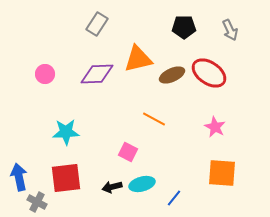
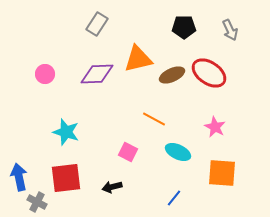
cyan star: rotated 20 degrees clockwise
cyan ellipse: moved 36 px right, 32 px up; rotated 40 degrees clockwise
